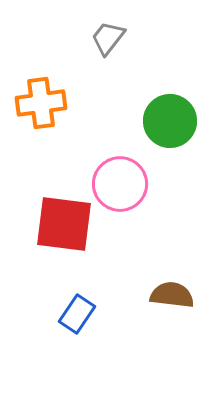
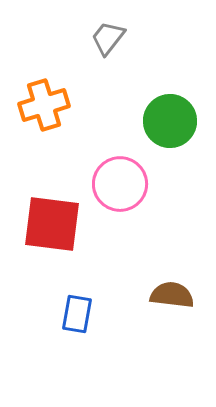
orange cross: moved 3 px right, 2 px down; rotated 9 degrees counterclockwise
red square: moved 12 px left
blue rectangle: rotated 24 degrees counterclockwise
